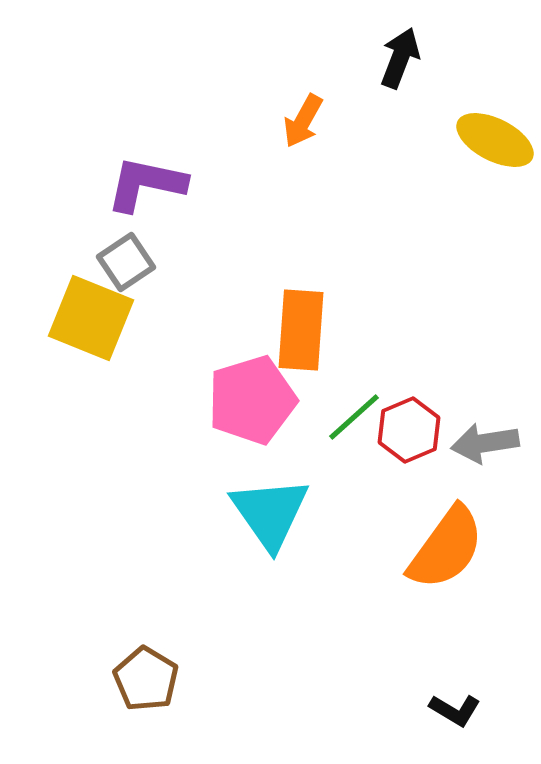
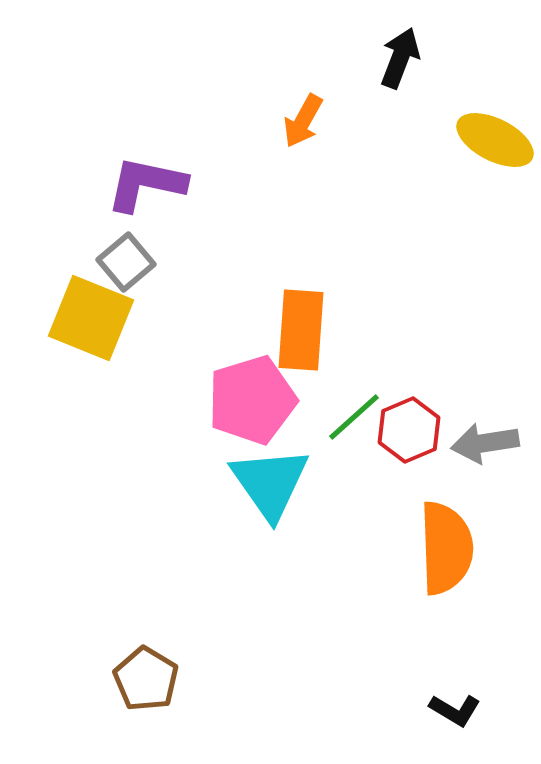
gray square: rotated 6 degrees counterclockwise
cyan triangle: moved 30 px up
orange semicircle: rotated 38 degrees counterclockwise
